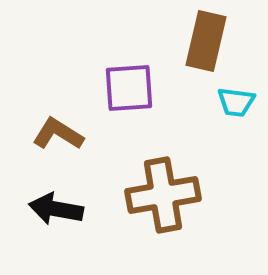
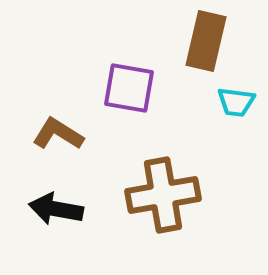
purple square: rotated 14 degrees clockwise
